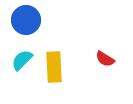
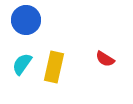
cyan semicircle: moved 4 px down; rotated 10 degrees counterclockwise
yellow rectangle: rotated 16 degrees clockwise
